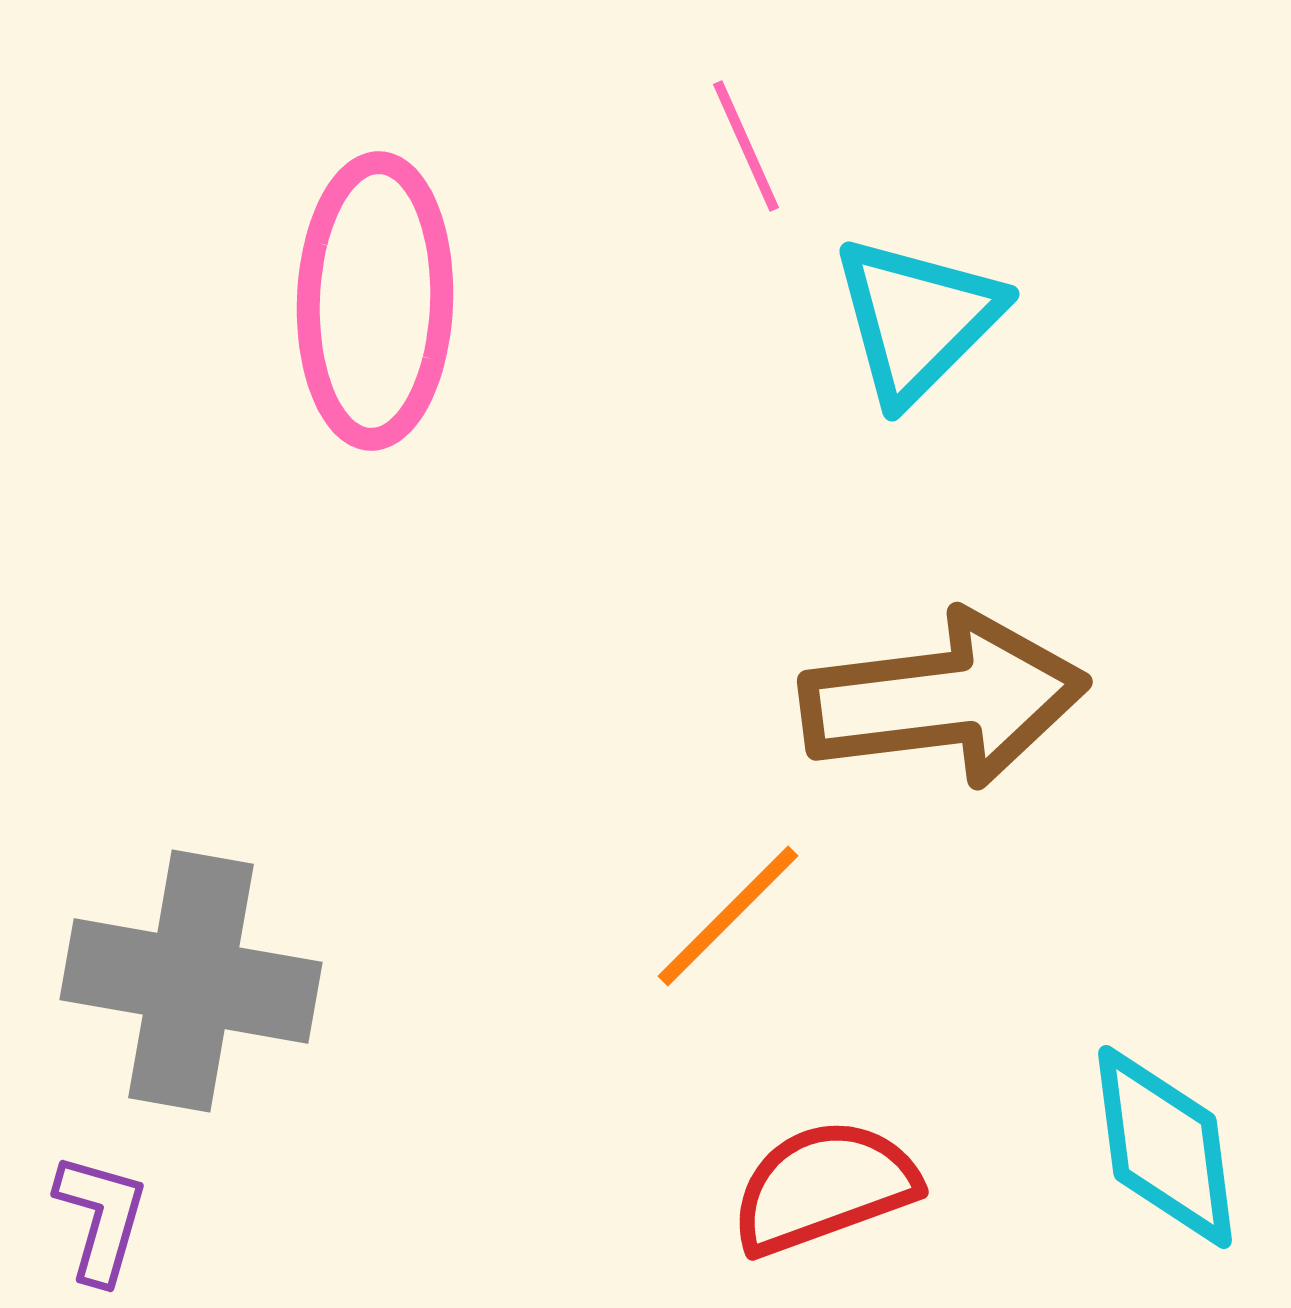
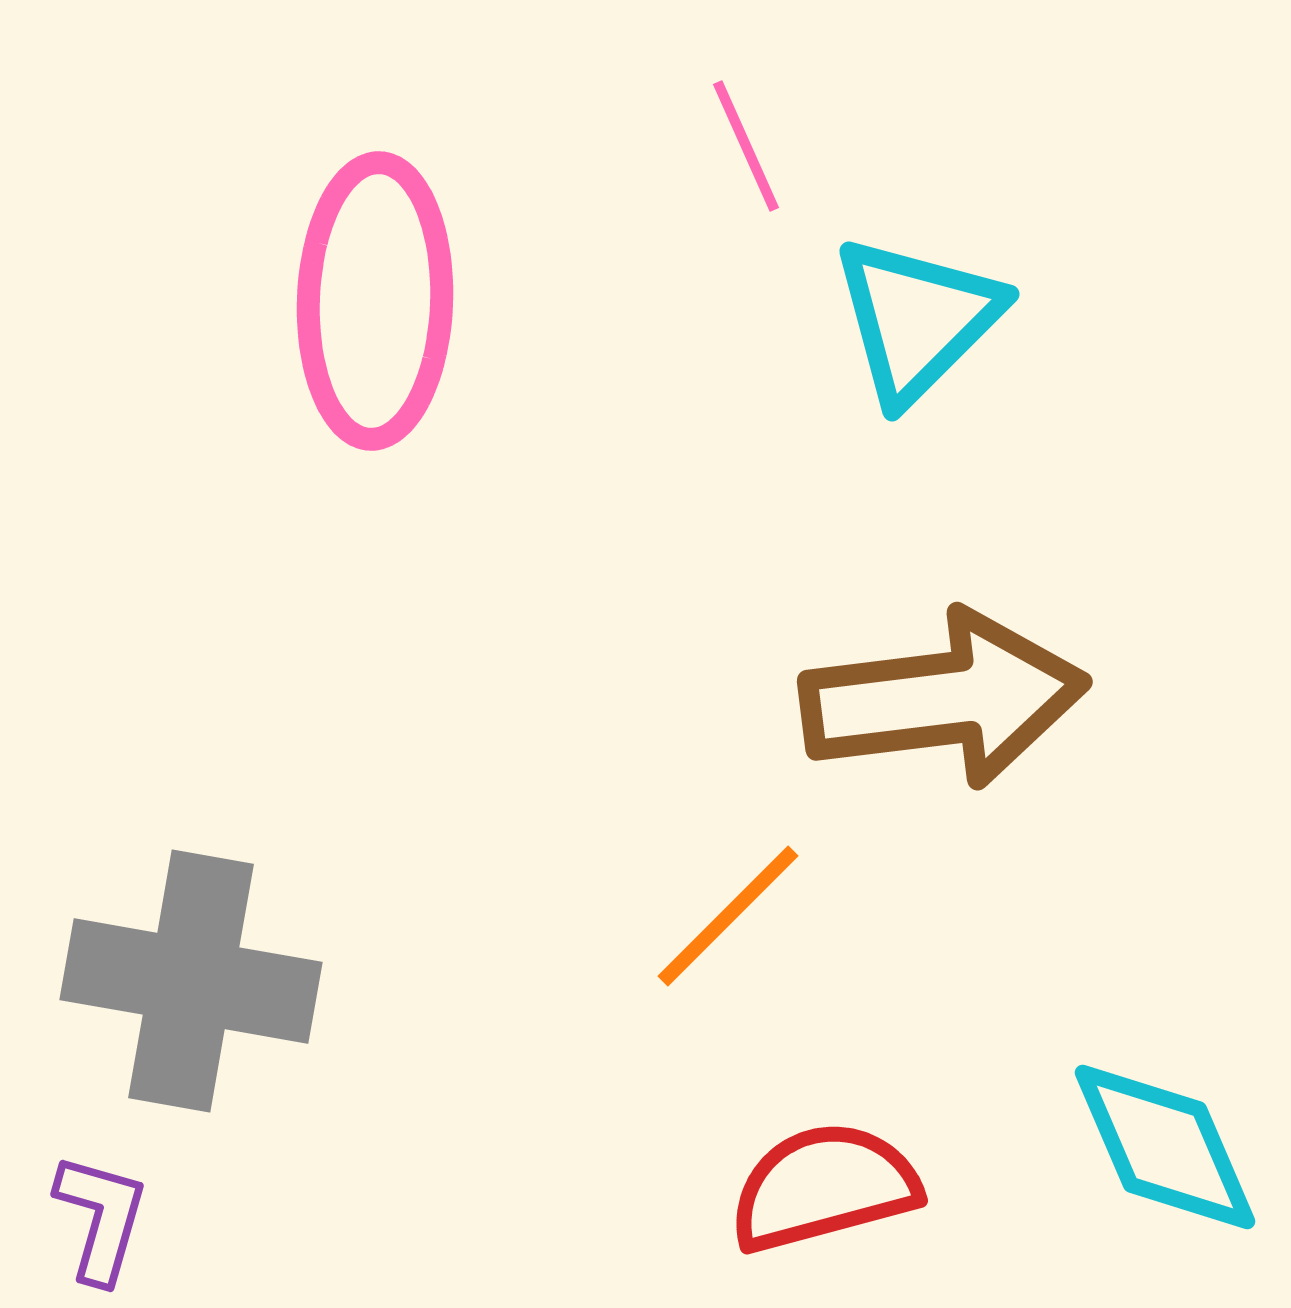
cyan diamond: rotated 16 degrees counterclockwise
red semicircle: rotated 5 degrees clockwise
